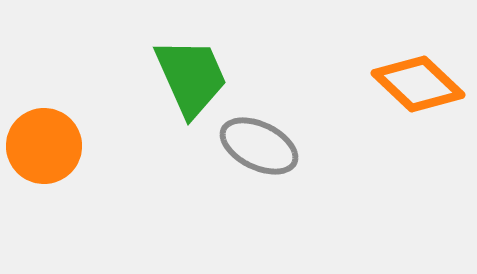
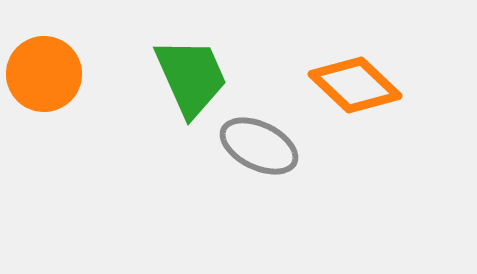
orange diamond: moved 63 px left, 1 px down
orange circle: moved 72 px up
